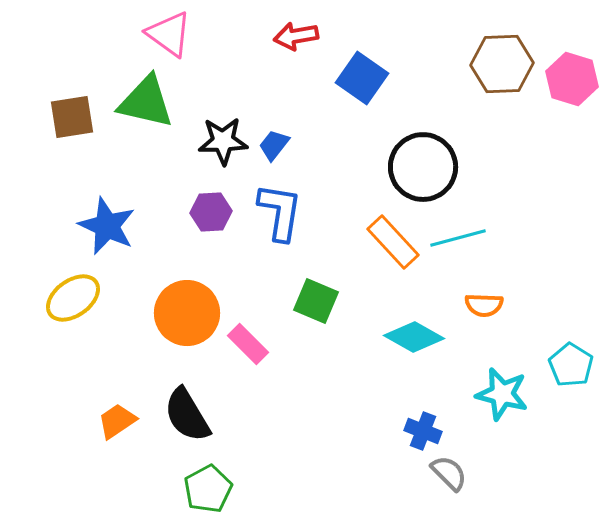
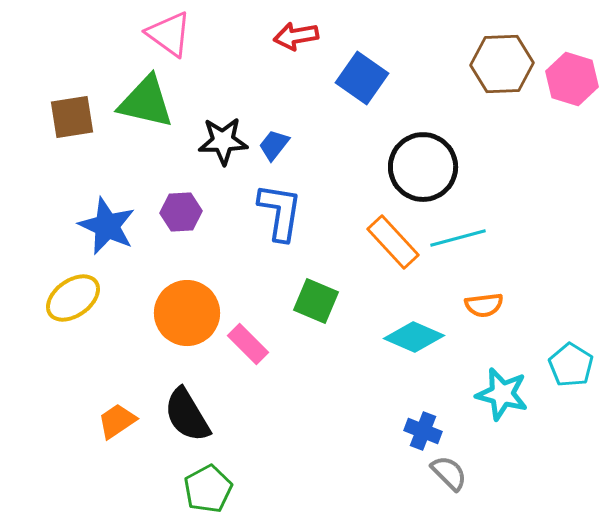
purple hexagon: moved 30 px left
orange semicircle: rotated 9 degrees counterclockwise
cyan diamond: rotated 6 degrees counterclockwise
